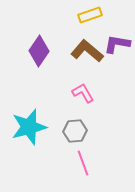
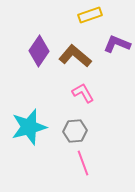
purple L-shape: rotated 12 degrees clockwise
brown L-shape: moved 12 px left, 5 px down
